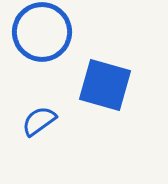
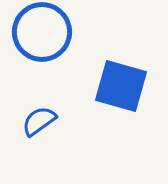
blue square: moved 16 px right, 1 px down
